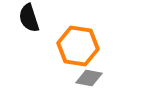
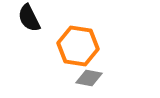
black semicircle: rotated 8 degrees counterclockwise
